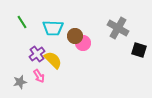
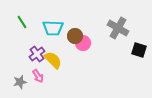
pink arrow: moved 1 px left
